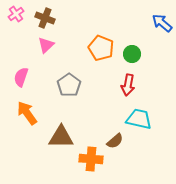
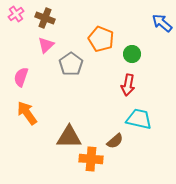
orange pentagon: moved 9 px up
gray pentagon: moved 2 px right, 21 px up
brown triangle: moved 8 px right
